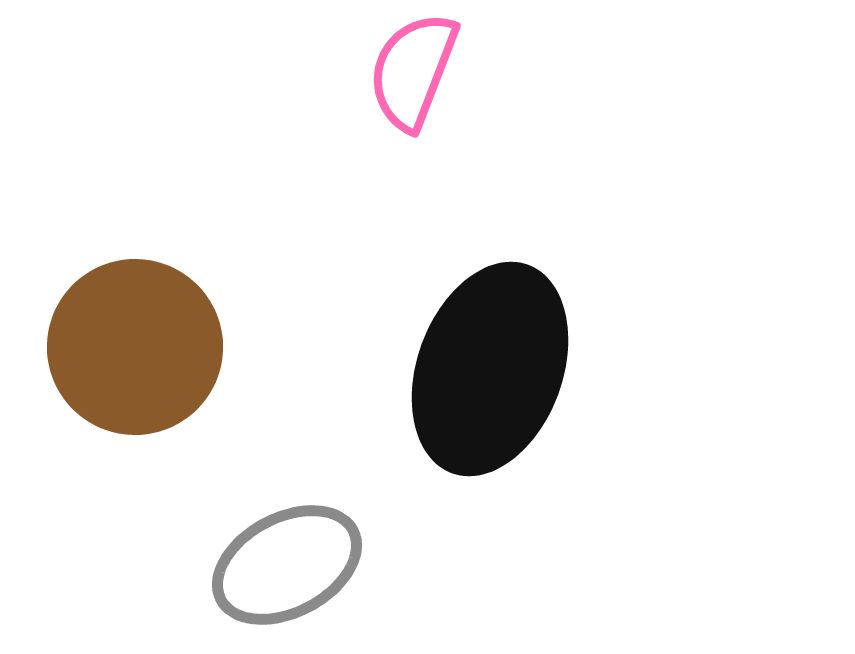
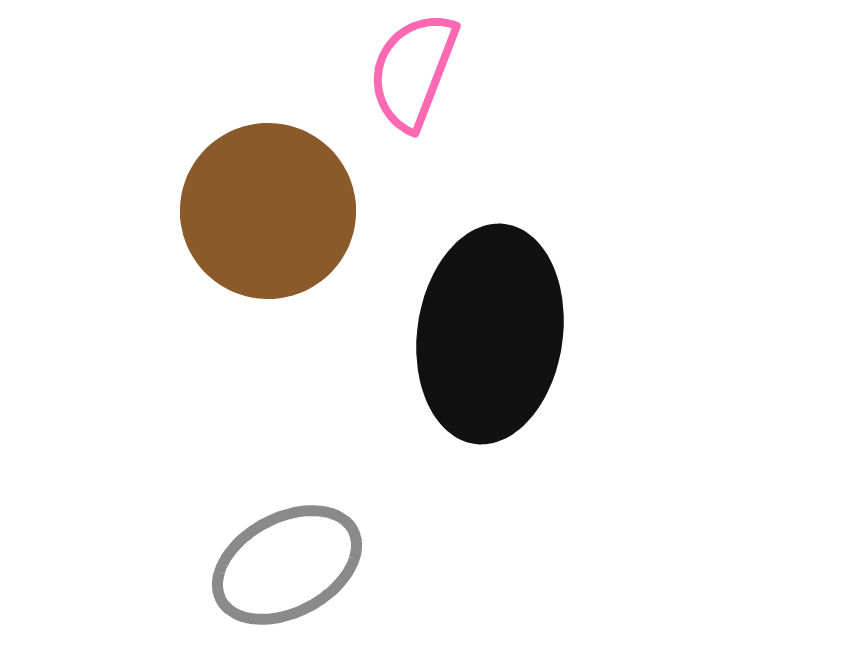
brown circle: moved 133 px right, 136 px up
black ellipse: moved 35 px up; rotated 12 degrees counterclockwise
